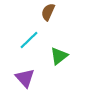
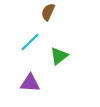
cyan line: moved 1 px right, 2 px down
purple triangle: moved 5 px right, 5 px down; rotated 45 degrees counterclockwise
